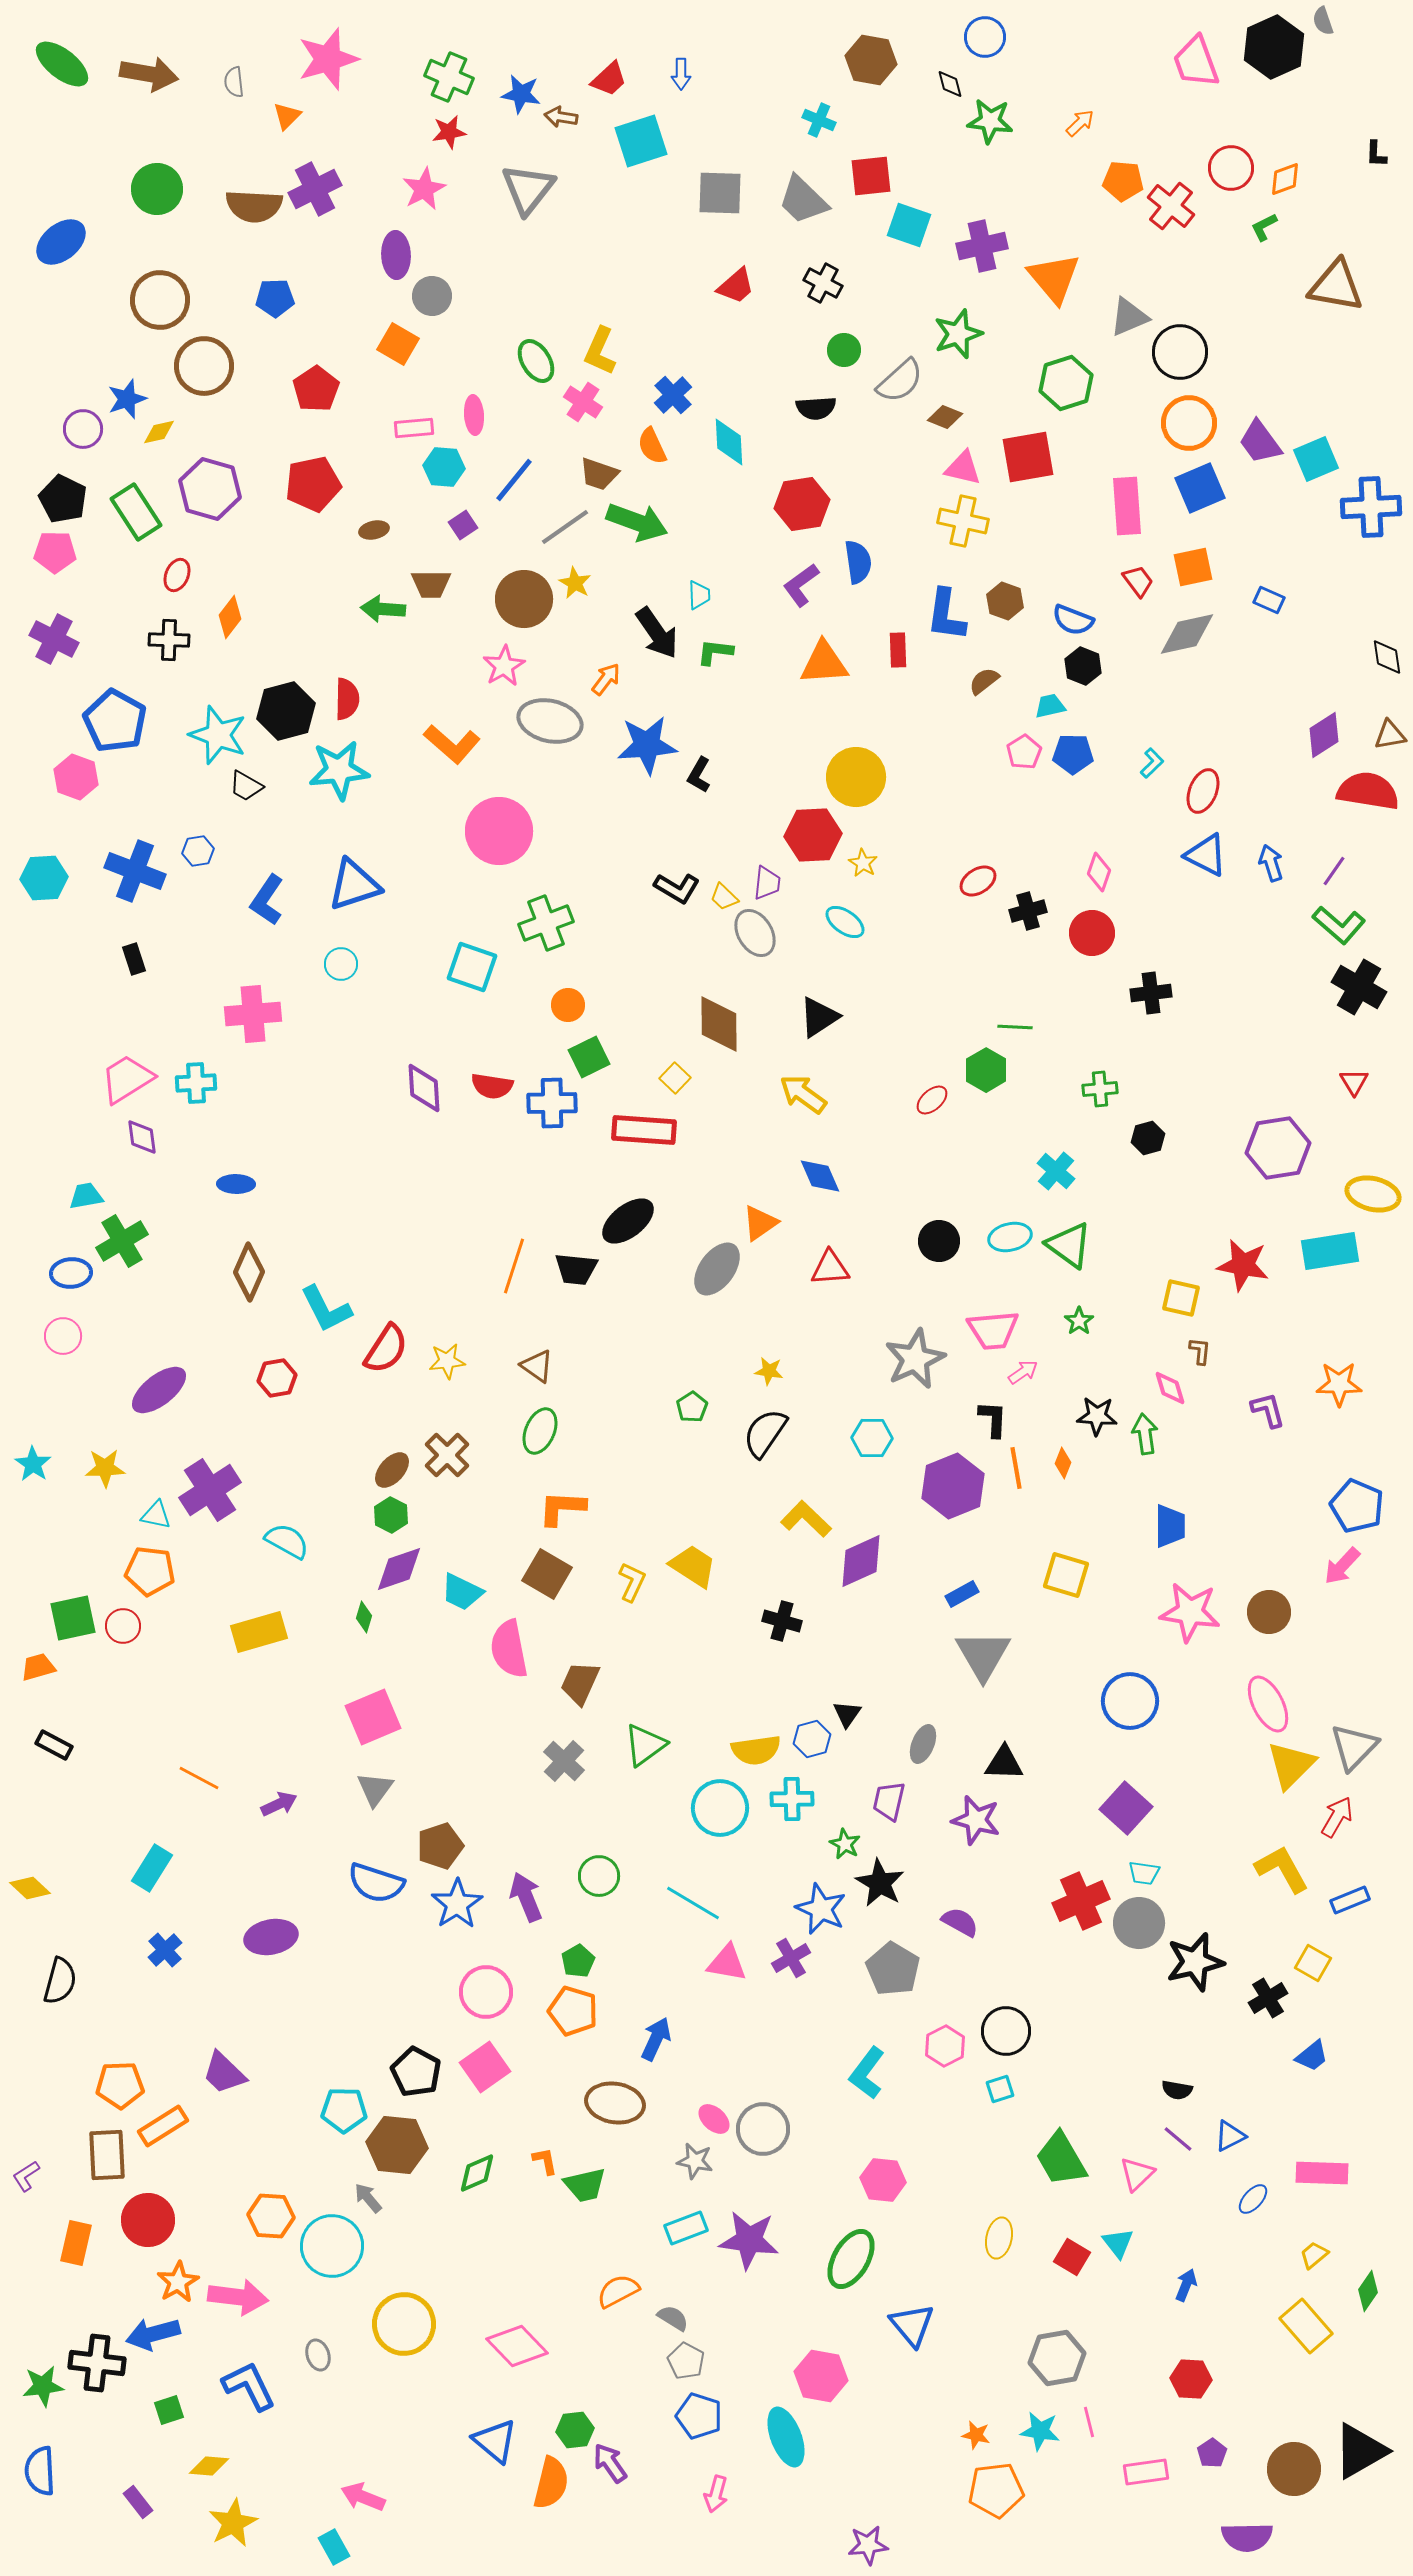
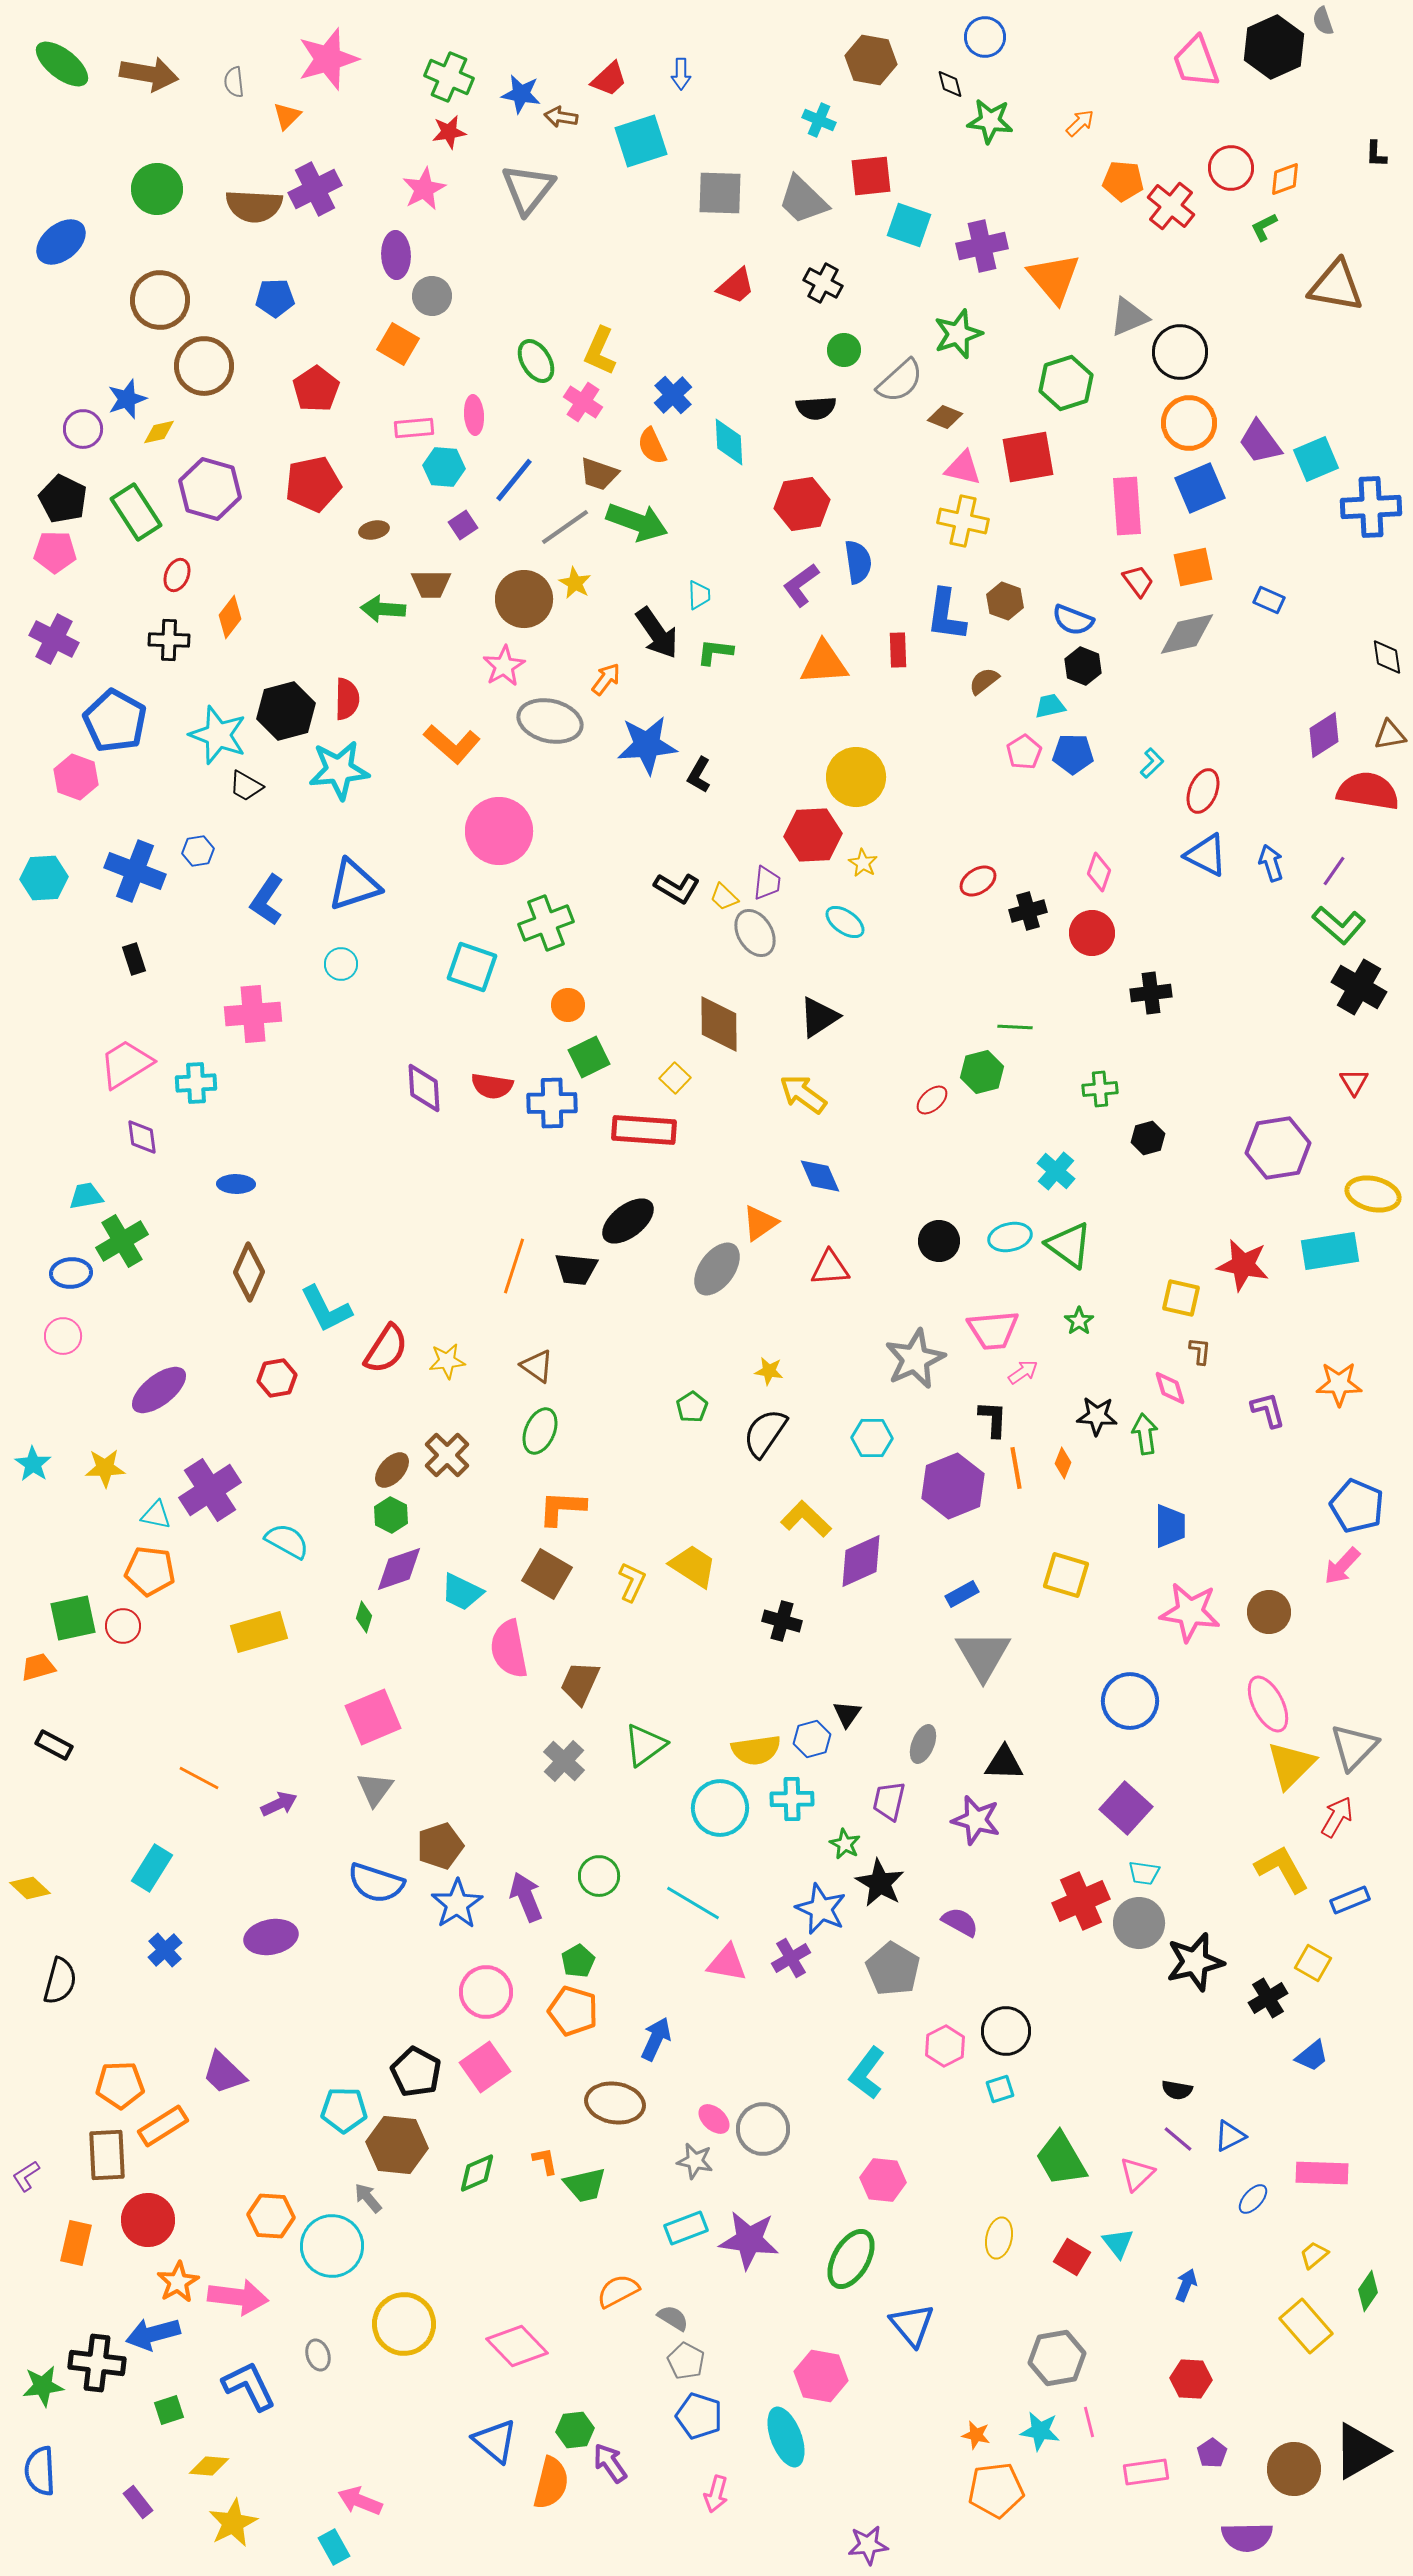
green hexagon at (986, 1070): moved 4 px left, 2 px down; rotated 15 degrees clockwise
pink trapezoid at (127, 1079): moved 1 px left, 15 px up
pink arrow at (363, 2497): moved 3 px left, 4 px down
